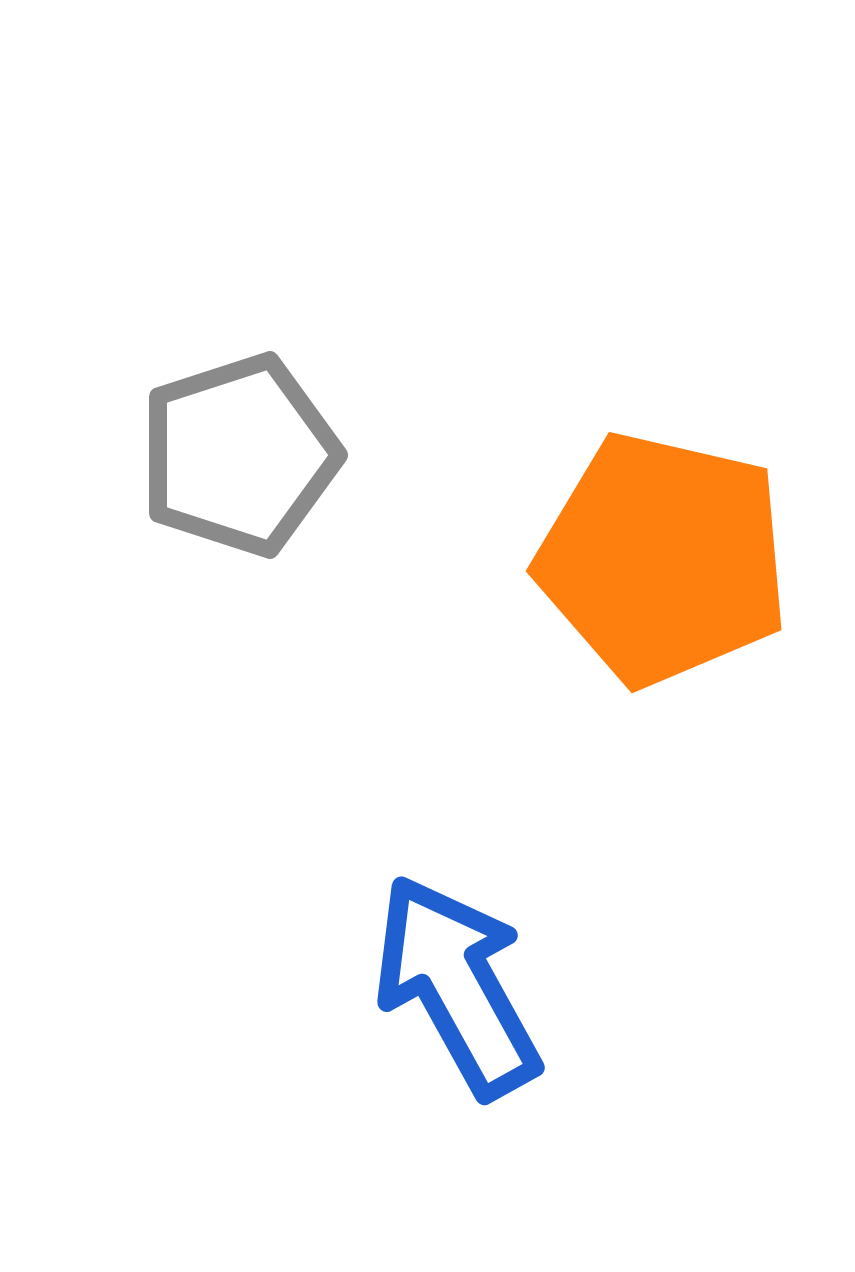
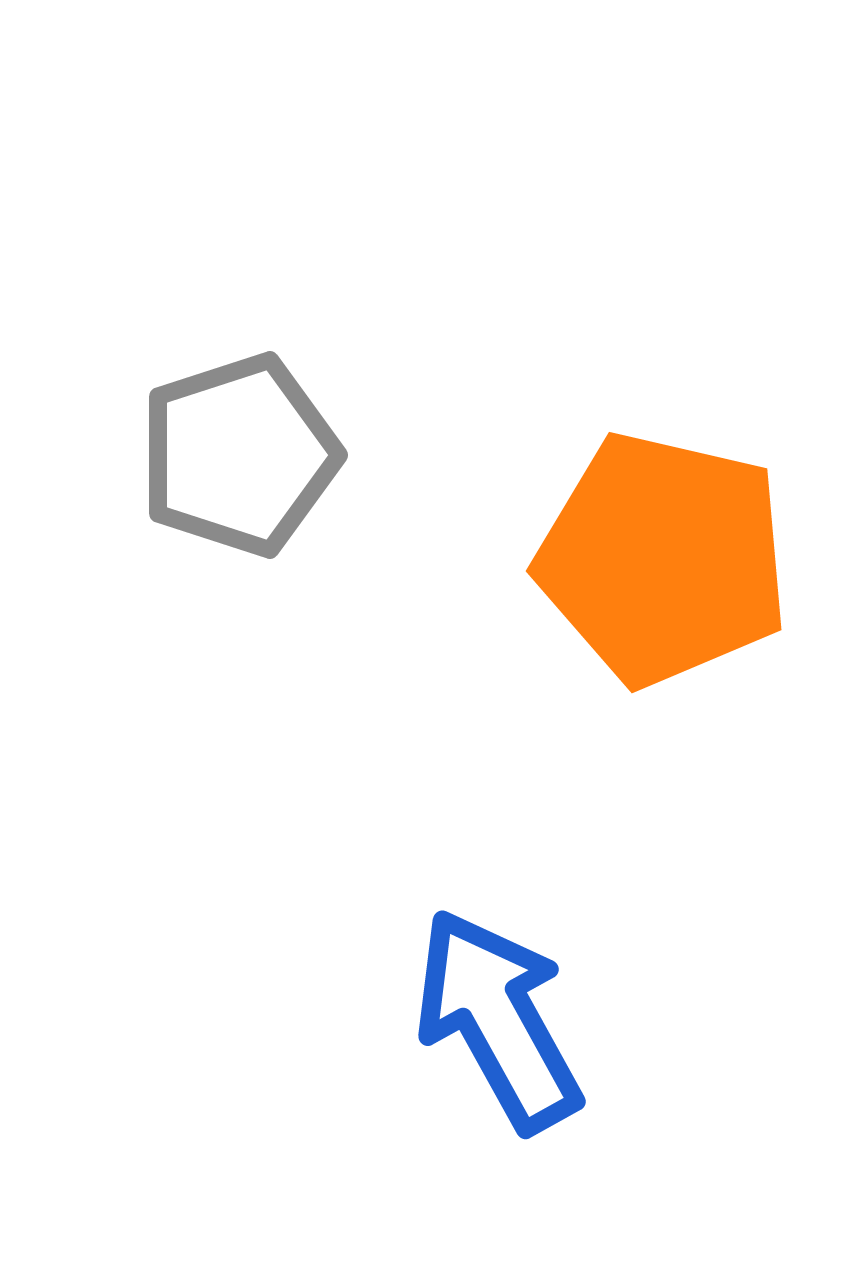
blue arrow: moved 41 px right, 34 px down
